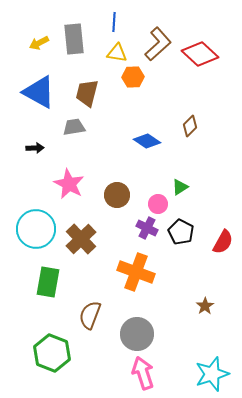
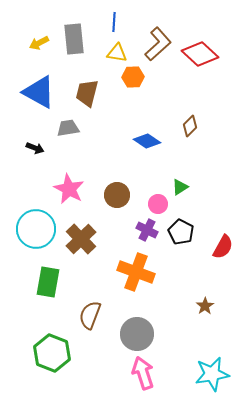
gray trapezoid: moved 6 px left, 1 px down
black arrow: rotated 24 degrees clockwise
pink star: moved 5 px down
purple cross: moved 2 px down
red semicircle: moved 5 px down
cyan star: rotated 8 degrees clockwise
